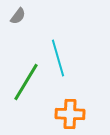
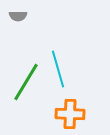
gray semicircle: rotated 54 degrees clockwise
cyan line: moved 11 px down
